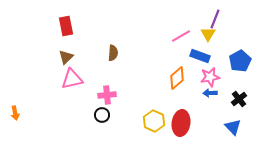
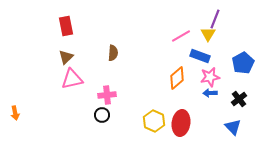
blue pentagon: moved 3 px right, 2 px down
